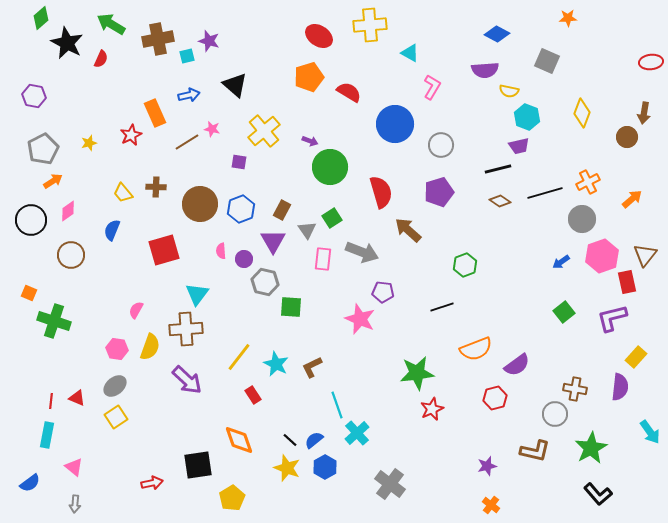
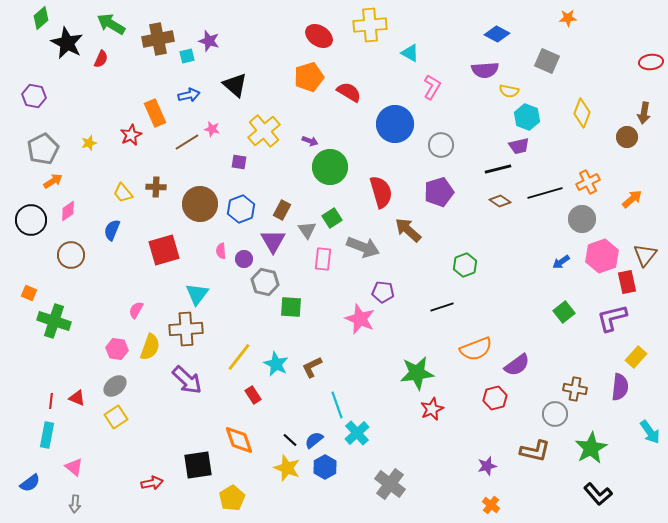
gray arrow at (362, 252): moved 1 px right, 5 px up
